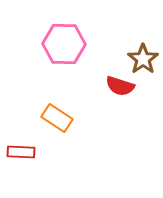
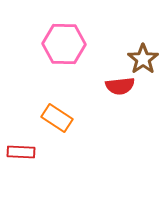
red semicircle: rotated 24 degrees counterclockwise
